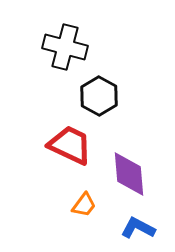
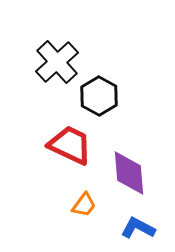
black cross: moved 8 px left, 15 px down; rotated 33 degrees clockwise
purple diamond: moved 1 px up
